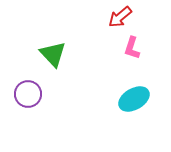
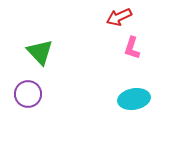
red arrow: moved 1 px left; rotated 15 degrees clockwise
green triangle: moved 13 px left, 2 px up
cyan ellipse: rotated 20 degrees clockwise
